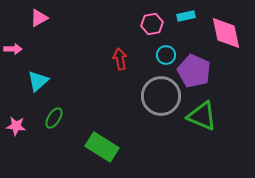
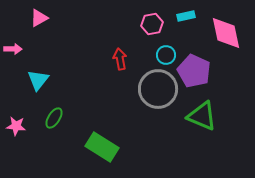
cyan triangle: moved 1 px up; rotated 10 degrees counterclockwise
gray circle: moved 3 px left, 7 px up
